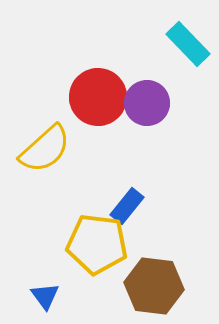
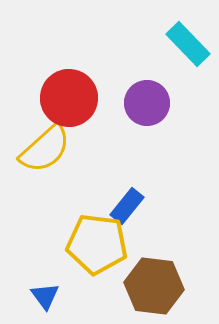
red circle: moved 29 px left, 1 px down
